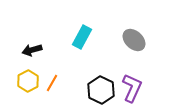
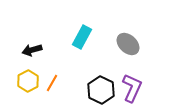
gray ellipse: moved 6 px left, 4 px down
